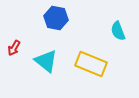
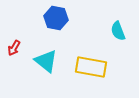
yellow rectangle: moved 3 px down; rotated 12 degrees counterclockwise
